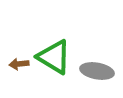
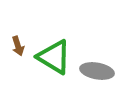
brown arrow: moved 1 px left, 18 px up; rotated 102 degrees counterclockwise
